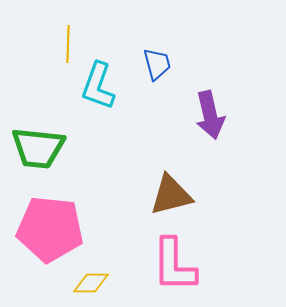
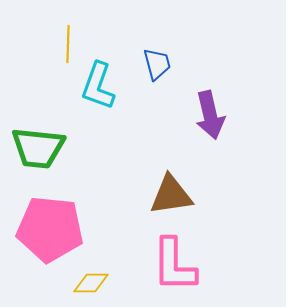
brown triangle: rotated 6 degrees clockwise
